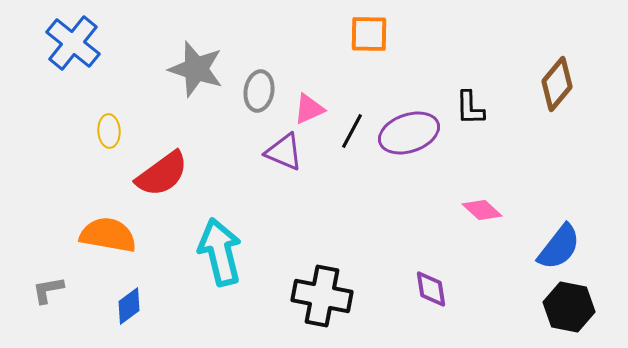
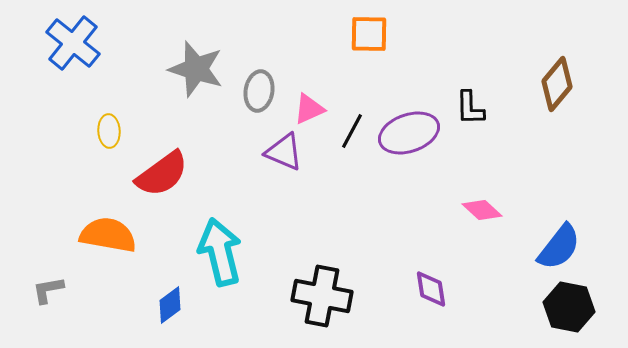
blue diamond: moved 41 px right, 1 px up
